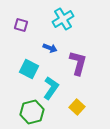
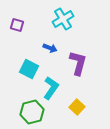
purple square: moved 4 px left
